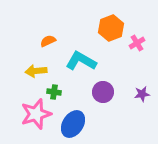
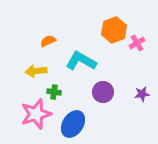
orange hexagon: moved 3 px right, 2 px down
